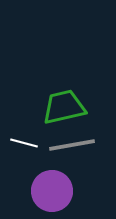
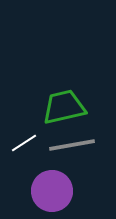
white line: rotated 48 degrees counterclockwise
